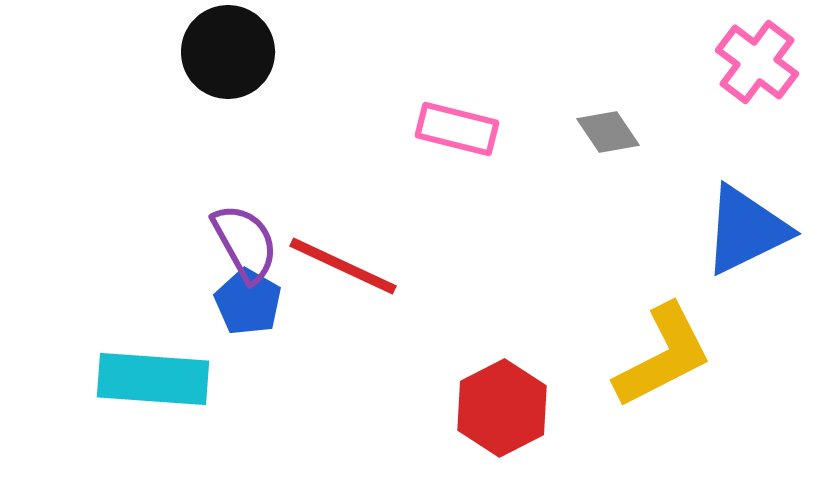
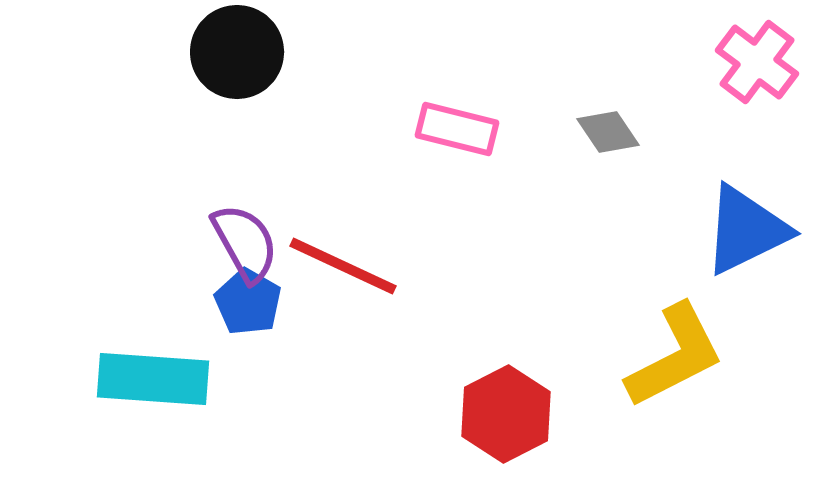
black circle: moved 9 px right
yellow L-shape: moved 12 px right
red hexagon: moved 4 px right, 6 px down
